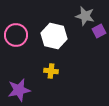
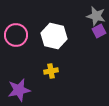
gray star: moved 11 px right
yellow cross: rotated 16 degrees counterclockwise
